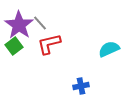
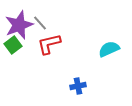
purple star: rotated 16 degrees clockwise
green square: moved 1 px left, 1 px up
blue cross: moved 3 px left
